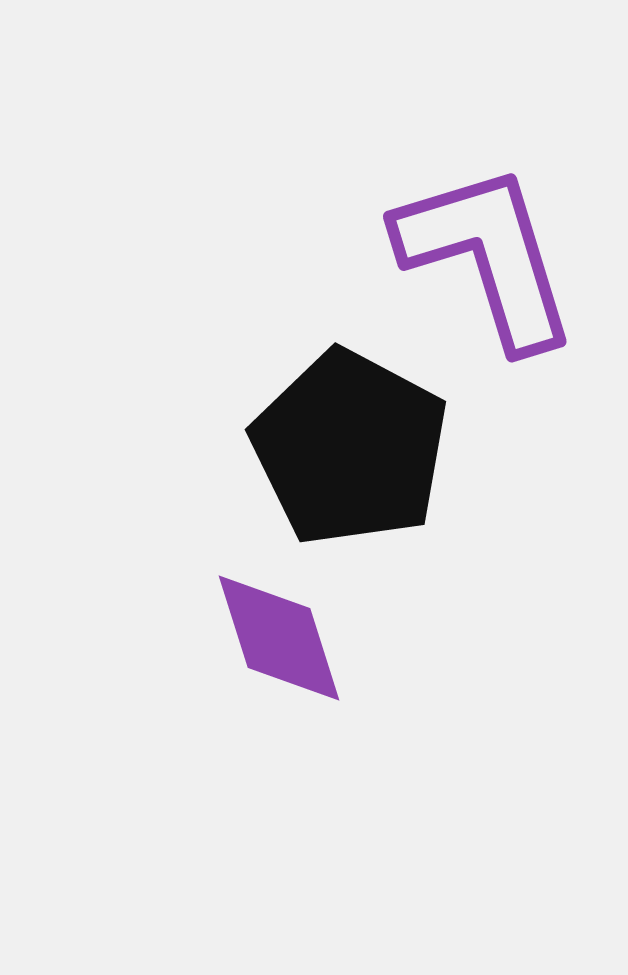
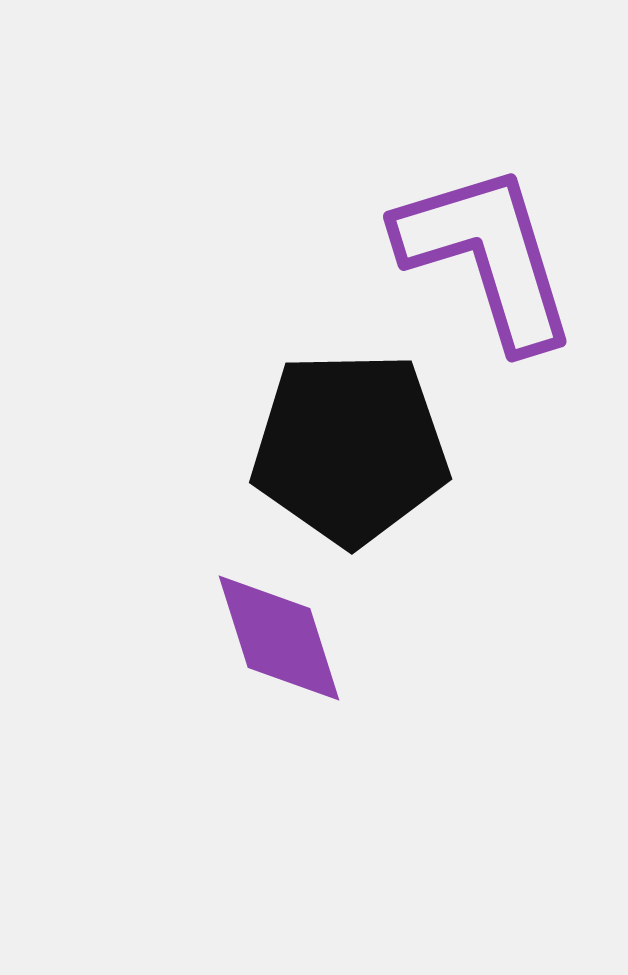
black pentagon: rotated 29 degrees counterclockwise
